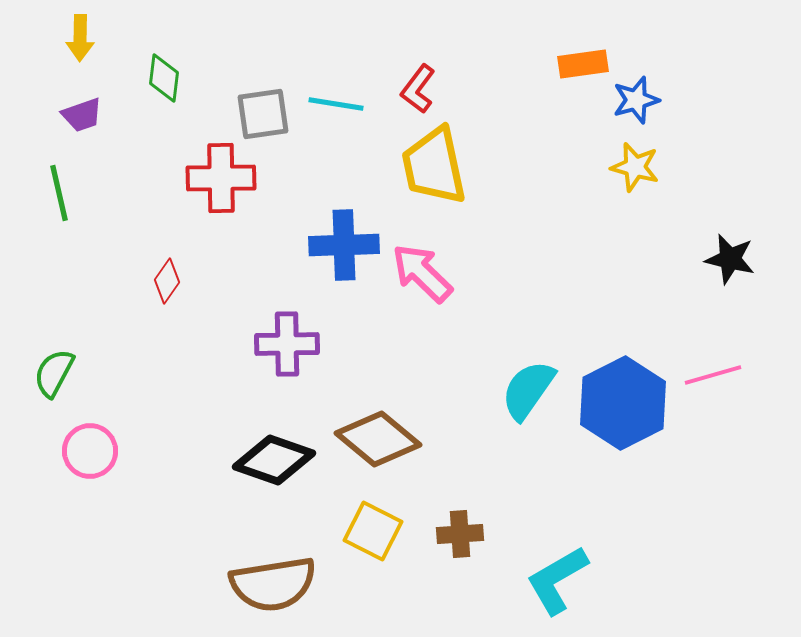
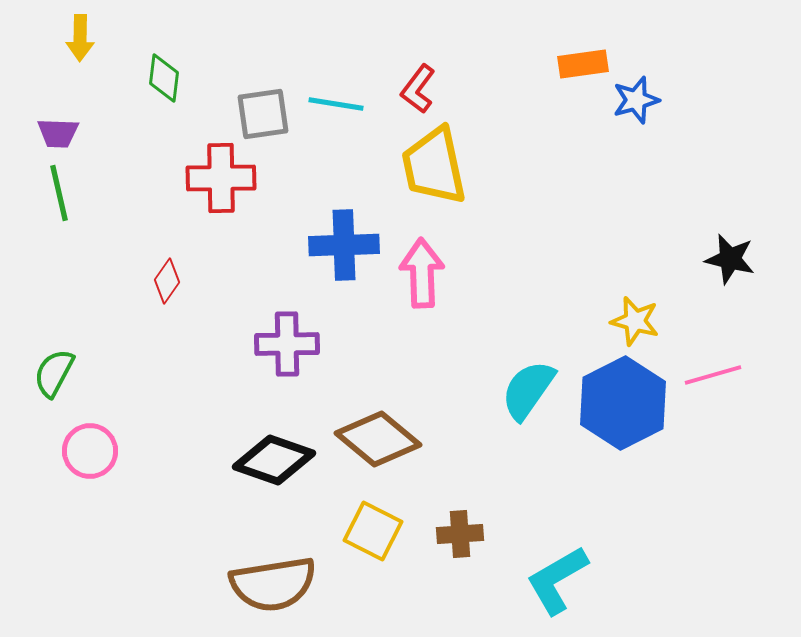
purple trapezoid: moved 24 px left, 18 px down; rotated 21 degrees clockwise
yellow star: moved 154 px down
pink arrow: rotated 44 degrees clockwise
